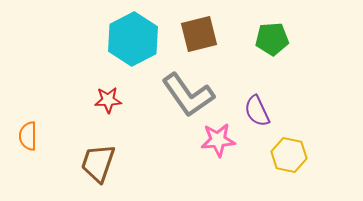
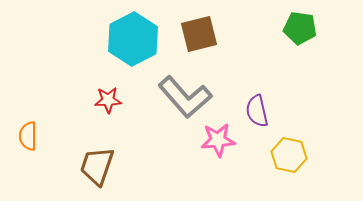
green pentagon: moved 28 px right, 11 px up; rotated 12 degrees clockwise
gray L-shape: moved 3 px left, 2 px down; rotated 6 degrees counterclockwise
purple semicircle: rotated 12 degrees clockwise
brown trapezoid: moved 1 px left, 3 px down
